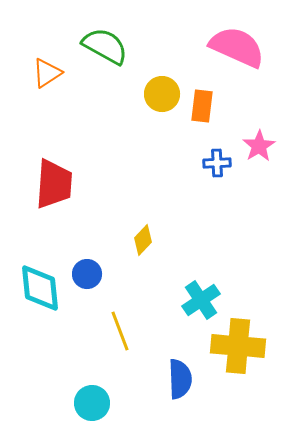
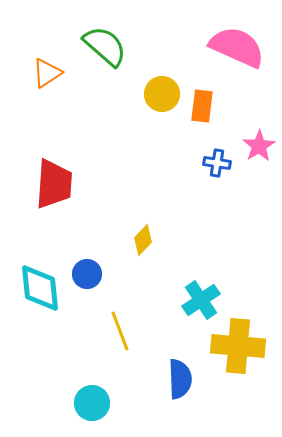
green semicircle: rotated 12 degrees clockwise
blue cross: rotated 12 degrees clockwise
